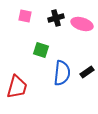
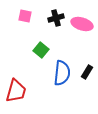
green square: rotated 21 degrees clockwise
black rectangle: rotated 24 degrees counterclockwise
red trapezoid: moved 1 px left, 4 px down
